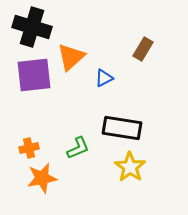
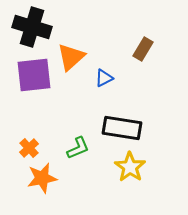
orange cross: rotated 30 degrees counterclockwise
